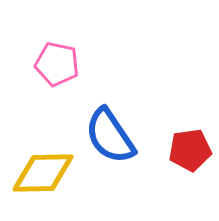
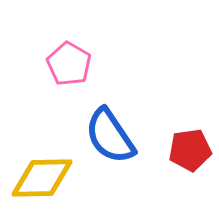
pink pentagon: moved 12 px right; rotated 18 degrees clockwise
yellow diamond: moved 1 px left, 5 px down
